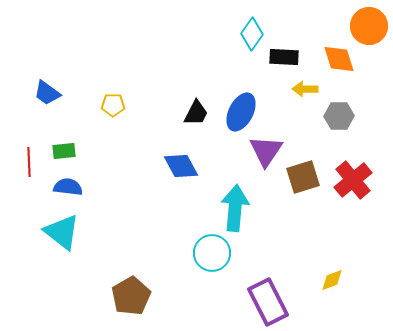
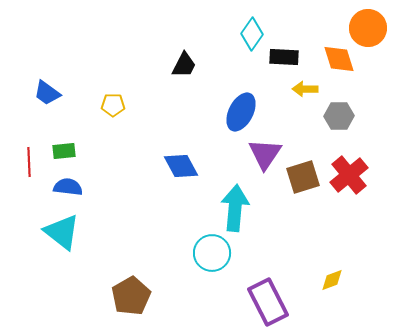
orange circle: moved 1 px left, 2 px down
black trapezoid: moved 12 px left, 48 px up
purple triangle: moved 1 px left, 3 px down
red cross: moved 4 px left, 5 px up
